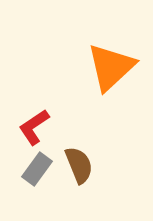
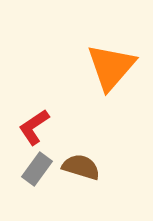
orange triangle: rotated 6 degrees counterclockwise
brown semicircle: moved 2 px right, 2 px down; rotated 51 degrees counterclockwise
